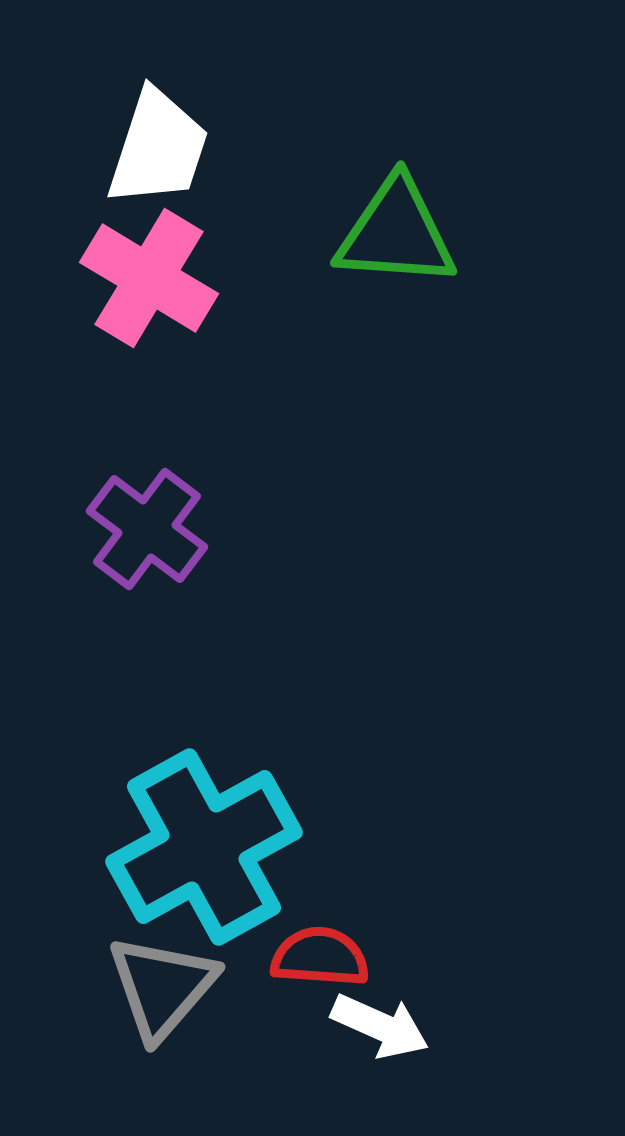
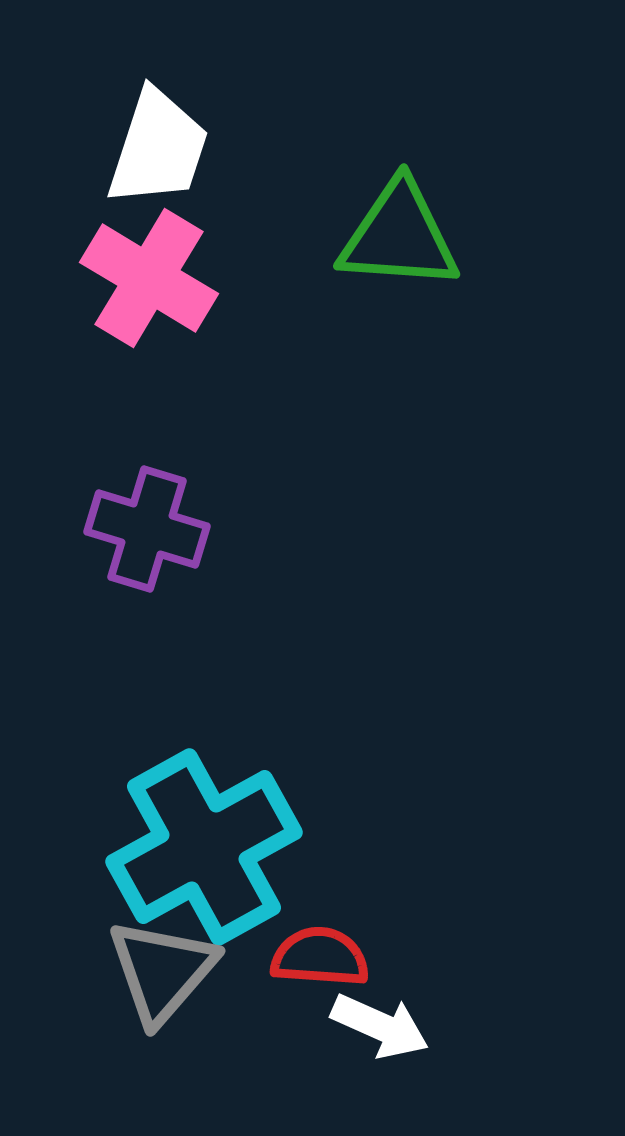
green triangle: moved 3 px right, 3 px down
purple cross: rotated 20 degrees counterclockwise
gray triangle: moved 16 px up
